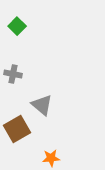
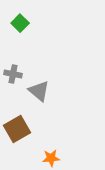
green square: moved 3 px right, 3 px up
gray triangle: moved 3 px left, 14 px up
